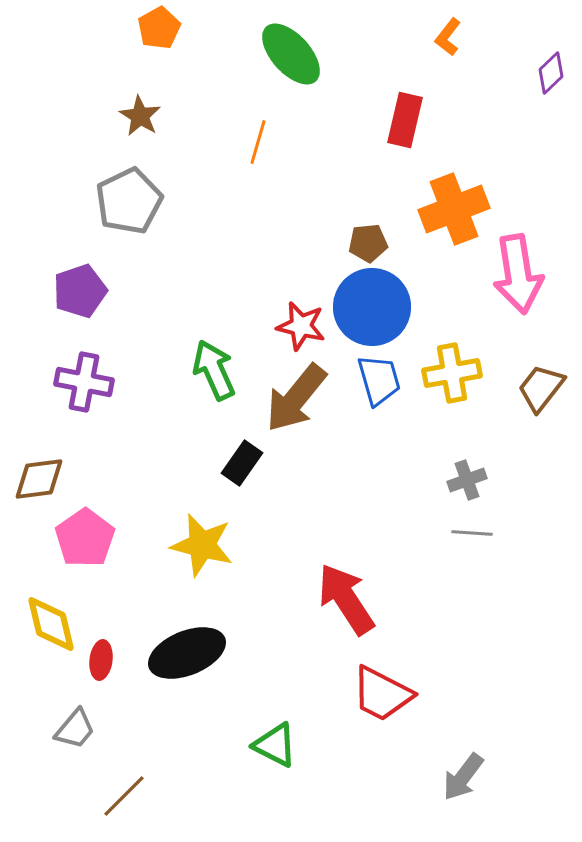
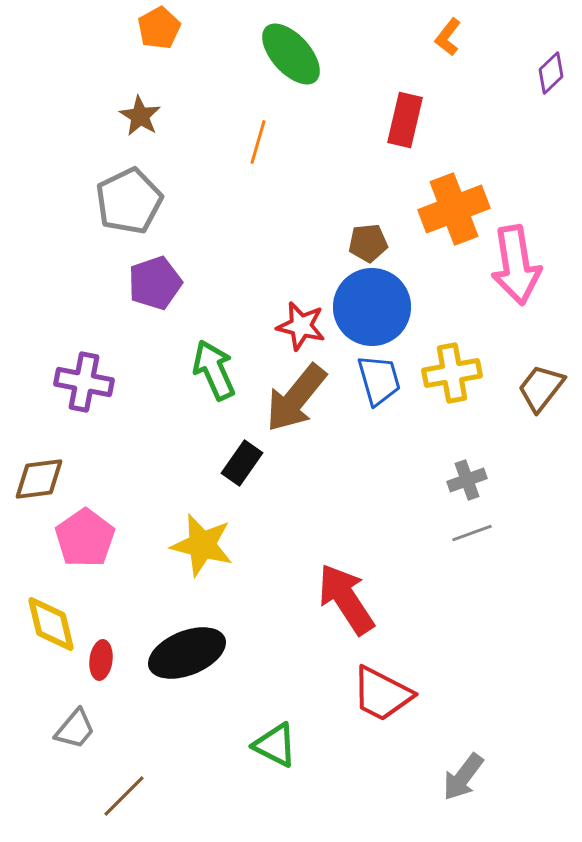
pink arrow: moved 2 px left, 9 px up
purple pentagon: moved 75 px right, 8 px up
gray line: rotated 24 degrees counterclockwise
